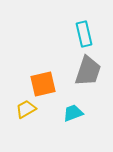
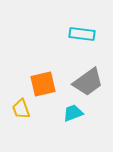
cyan rectangle: moved 2 px left; rotated 70 degrees counterclockwise
gray trapezoid: moved 11 px down; rotated 36 degrees clockwise
yellow trapezoid: moved 5 px left; rotated 80 degrees counterclockwise
